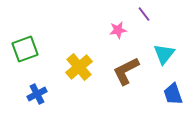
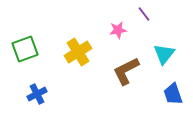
yellow cross: moved 1 px left, 15 px up; rotated 8 degrees clockwise
